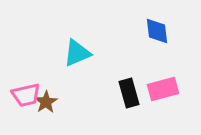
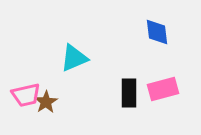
blue diamond: moved 1 px down
cyan triangle: moved 3 px left, 5 px down
black rectangle: rotated 16 degrees clockwise
